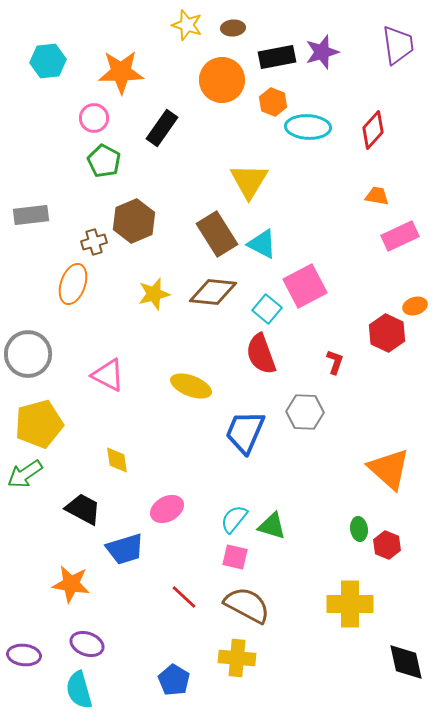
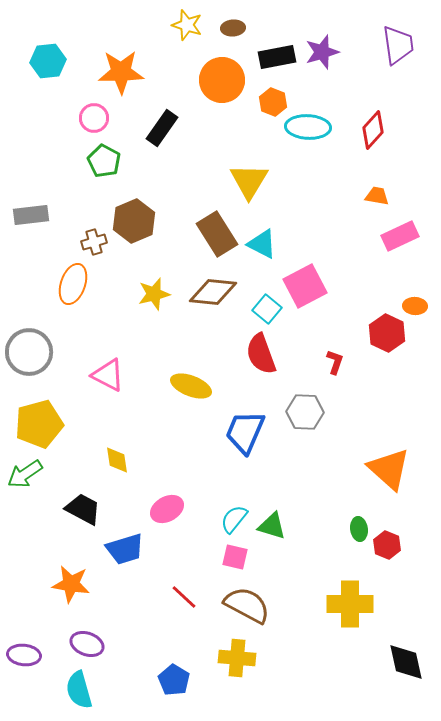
orange ellipse at (415, 306): rotated 20 degrees clockwise
gray circle at (28, 354): moved 1 px right, 2 px up
